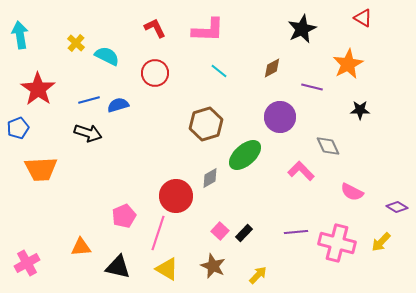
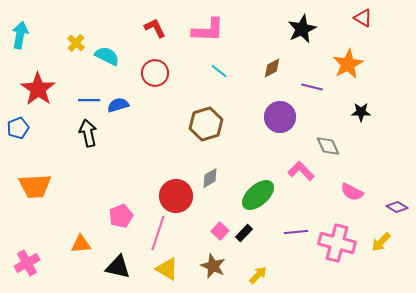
cyan arrow at (20, 35): rotated 20 degrees clockwise
blue line at (89, 100): rotated 15 degrees clockwise
black star at (360, 110): moved 1 px right, 2 px down
black arrow at (88, 133): rotated 120 degrees counterclockwise
green ellipse at (245, 155): moved 13 px right, 40 px down
orange trapezoid at (41, 169): moved 6 px left, 17 px down
pink pentagon at (124, 216): moved 3 px left
orange triangle at (81, 247): moved 3 px up
